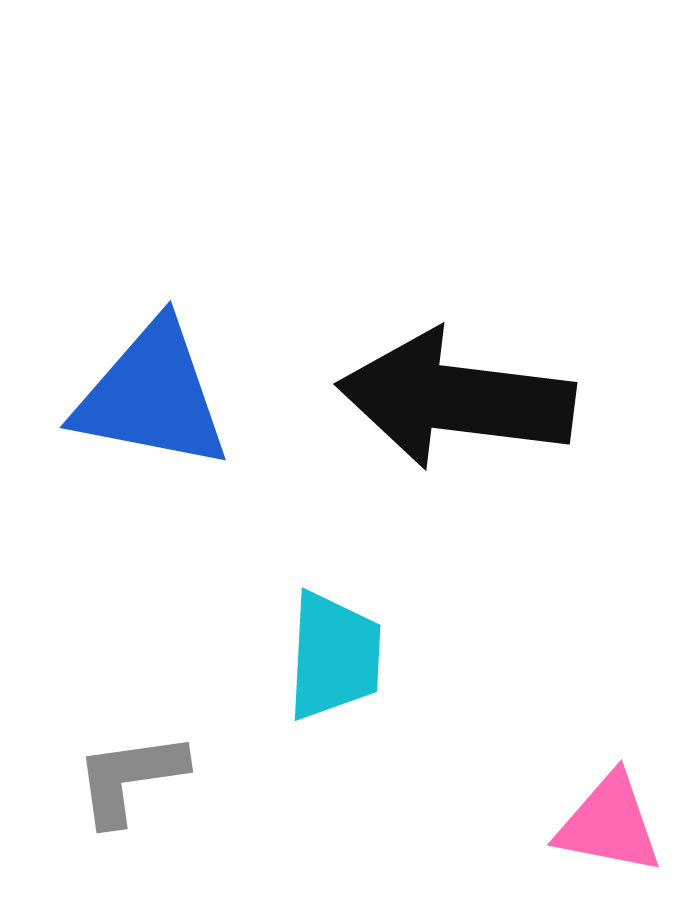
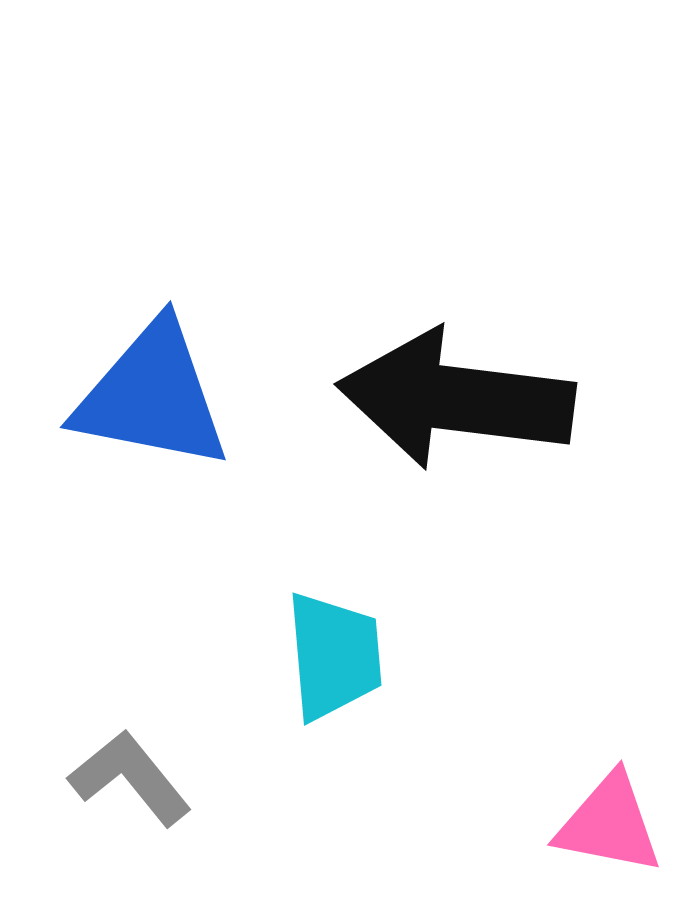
cyan trapezoid: rotated 8 degrees counterclockwise
gray L-shape: rotated 59 degrees clockwise
